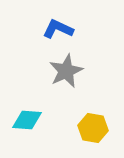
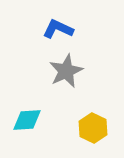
cyan diamond: rotated 8 degrees counterclockwise
yellow hexagon: rotated 16 degrees clockwise
